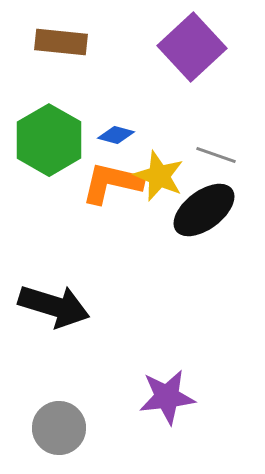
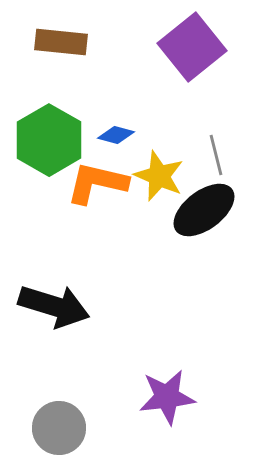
purple square: rotated 4 degrees clockwise
gray line: rotated 57 degrees clockwise
orange L-shape: moved 15 px left
